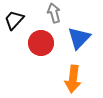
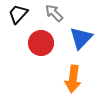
gray arrow: rotated 30 degrees counterclockwise
black trapezoid: moved 4 px right, 6 px up
blue triangle: moved 2 px right
